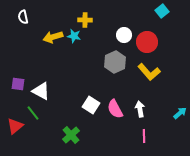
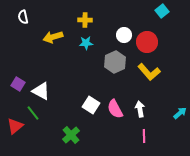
cyan star: moved 12 px right, 7 px down; rotated 16 degrees counterclockwise
purple square: rotated 24 degrees clockwise
